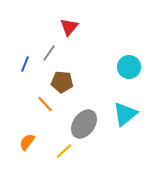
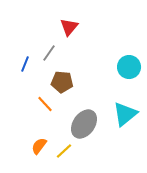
orange semicircle: moved 12 px right, 4 px down
